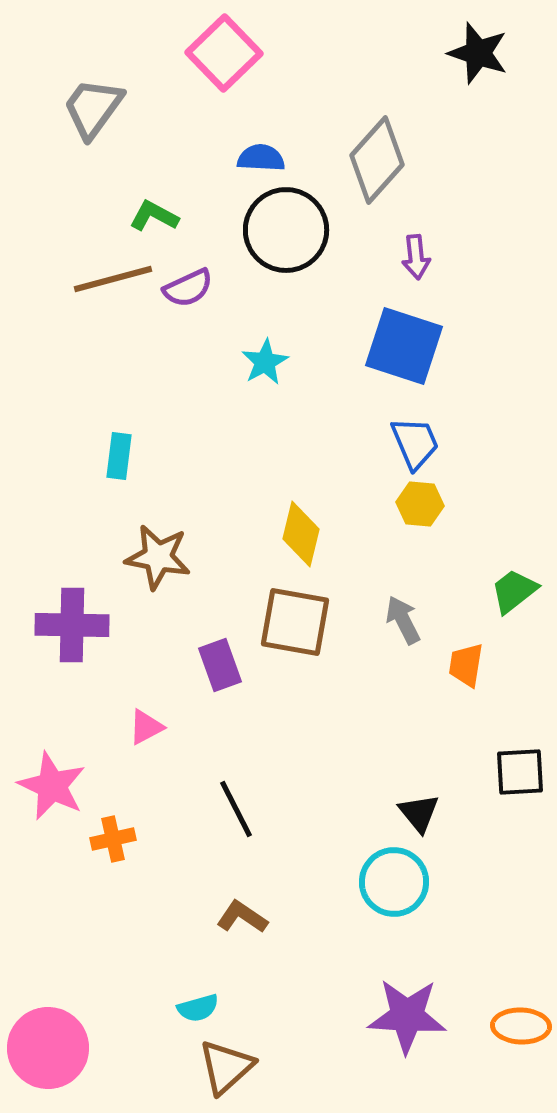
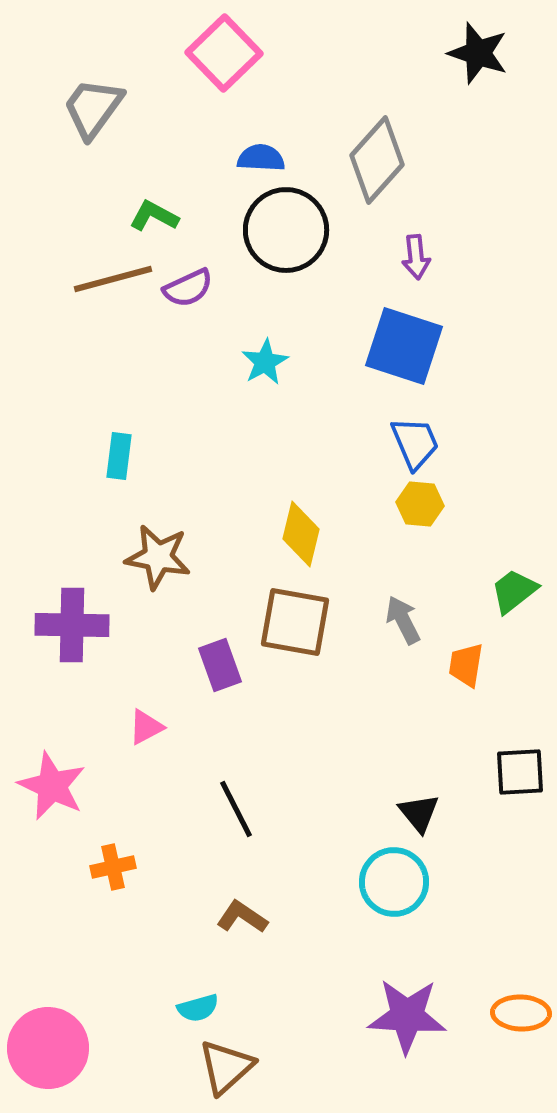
orange cross: moved 28 px down
orange ellipse: moved 13 px up
